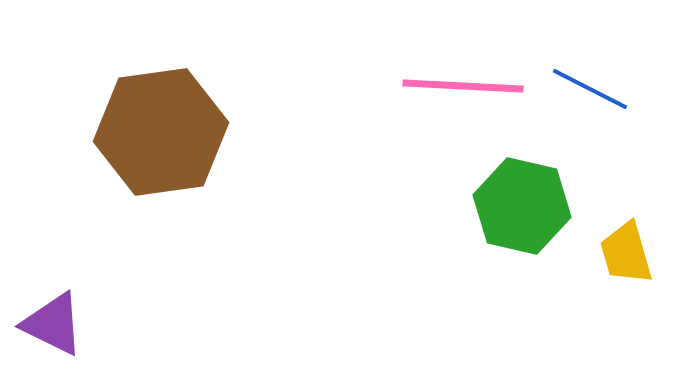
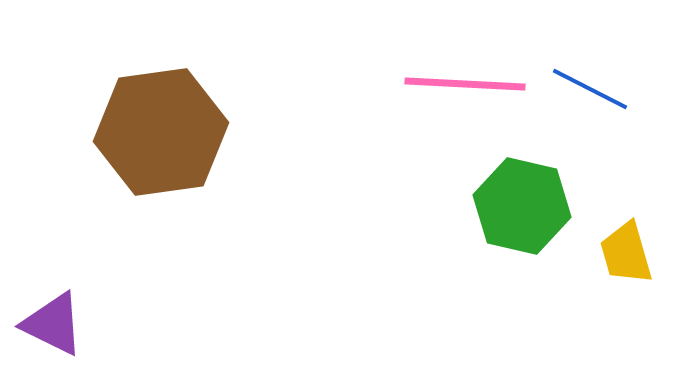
pink line: moved 2 px right, 2 px up
